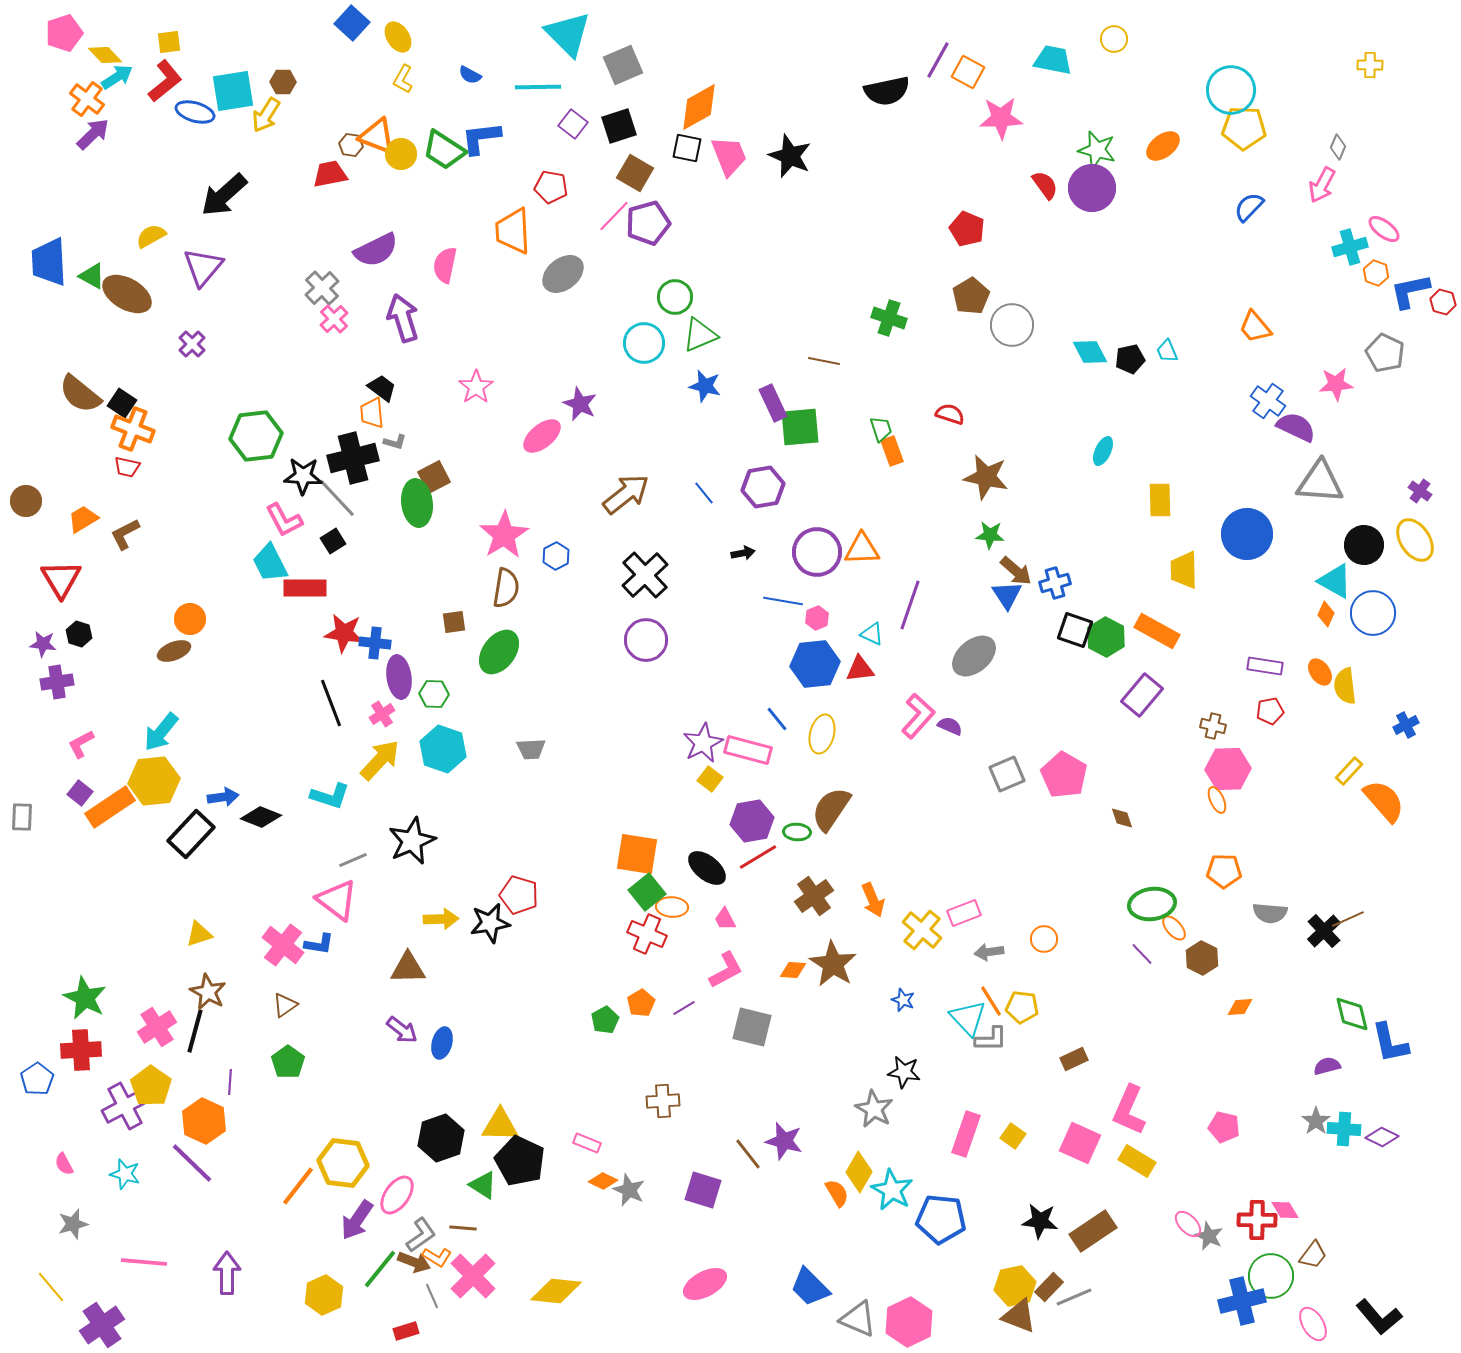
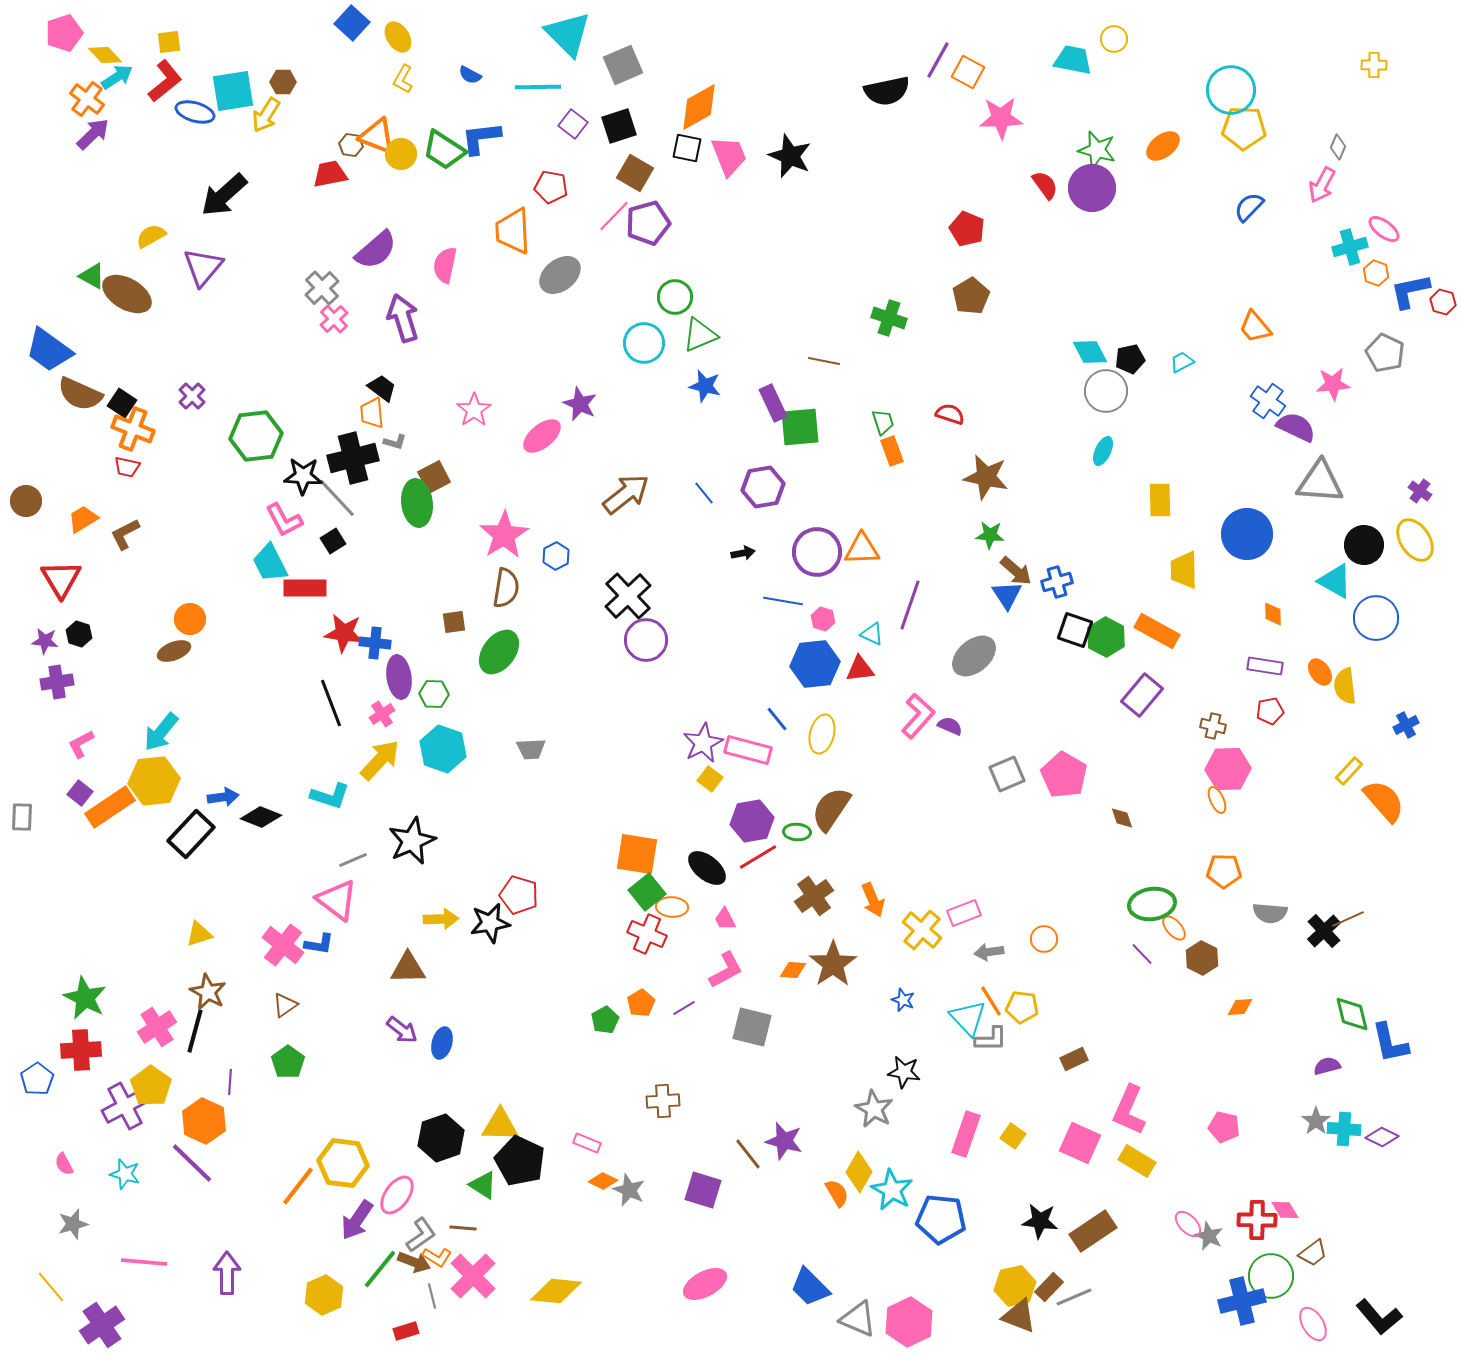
cyan trapezoid at (1053, 60): moved 20 px right
yellow cross at (1370, 65): moved 4 px right
purple semicircle at (376, 250): rotated 15 degrees counterclockwise
blue trapezoid at (49, 262): moved 88 px down; rotated 51 degrees counterclockwise
gray ellipse at (563, 274): moved 3 px left, 1 px down
gray circle at (1012, 325): moved 94 px right, 66 px down
purple cross at (192, 344): moved 52 px down
cyan trapezoid at (1167, 351): moved 15 px right, 11 px down; rotated 85 degrees clockwise
pink star at (1336, 384): moved 3 px left
pink star at (476, 387): moved 2 px left, 23 px down
brown semicircle at (80, 394): rotated 15 degrees counterclockwise
green trapezoid at (881, 429): moved 2 px right, 7 px up
black cross at (645, 575): moved 17 px left, 21 px down
blue cross at (1055, 583): moved 2 px right, 1 px up
blue circle at (1373, 613): moved 3 px right, 5 px down
orange diamond at (1326, 614): moved 53 px left; rotated 25 degrees counterclockwise
pink hexagon at (817, 618): moved 6 px right, 1 px down; rotated 20 degrees counterclockwise
purple star at (43, 644): moved 2 px right, 3 px up
brown star at (833, 964): rotated 6 degrees clockwise
brown trapezoid at (1313, 1255): moved 2 px up; rotated 16 degrees clockwise
gray line at (432, 1296): rotated 10 degrees clockwise
